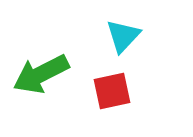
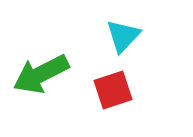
red square: moved 1 px right, 1 px up; rotated 6 degrees counterclockwise
